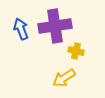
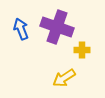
purple cross: moved 2 px right, 1 px down; rotated 28 degrees clockwise
yellow cross: moved 6 px right, 1 px up; rotated 14 degrees counterclockwise
